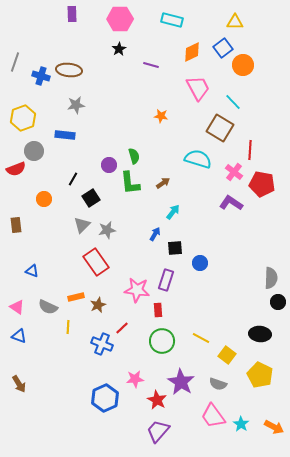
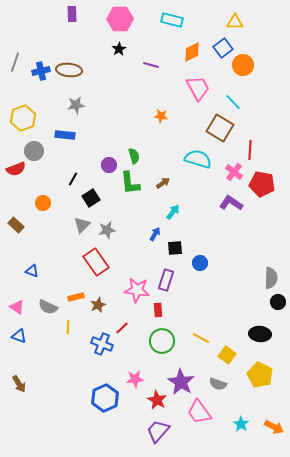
blue cross at (41, 76): moved 5 px up; rotated 30 degrees counterclockwise
orange circle at (44, 199): moved 1 px left, 4 px down
brown rectangle at (16, 225): rotated 42 degrees counterclockwise
pink trapezoid at (213, 416): moved 14 px left, 4 px up
